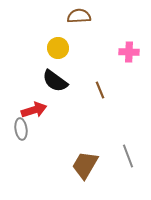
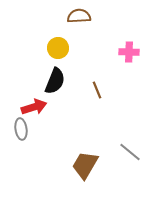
black semicircle: rotated 104 degrees counterclockwise
brown line: moved 3 px left
red arrow: moved 3 px up
gray line: moved 2 px right, 4 px up; rotated 30 degrees counterclockwise
